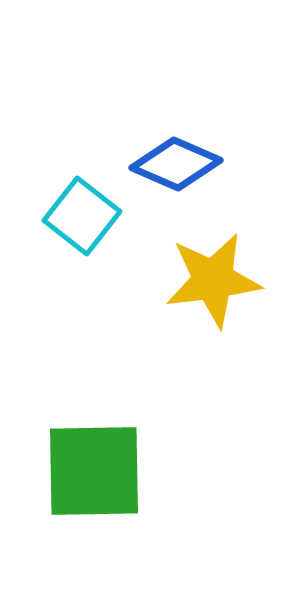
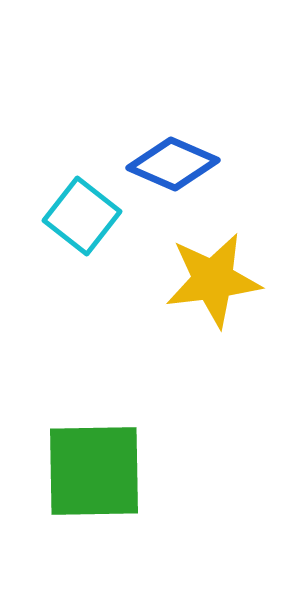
blue diamond: moved 3 px left
